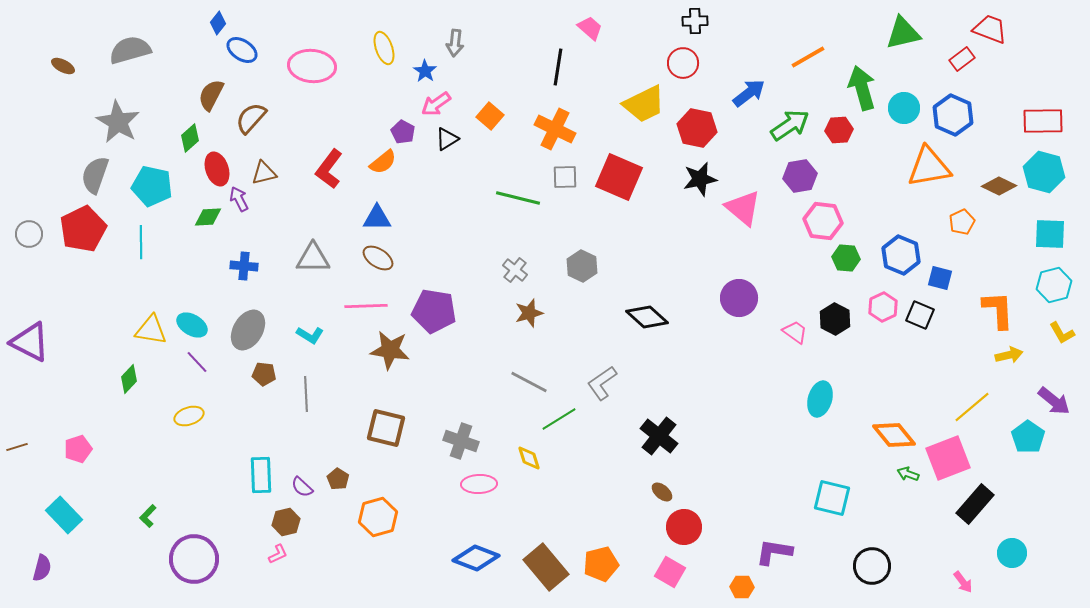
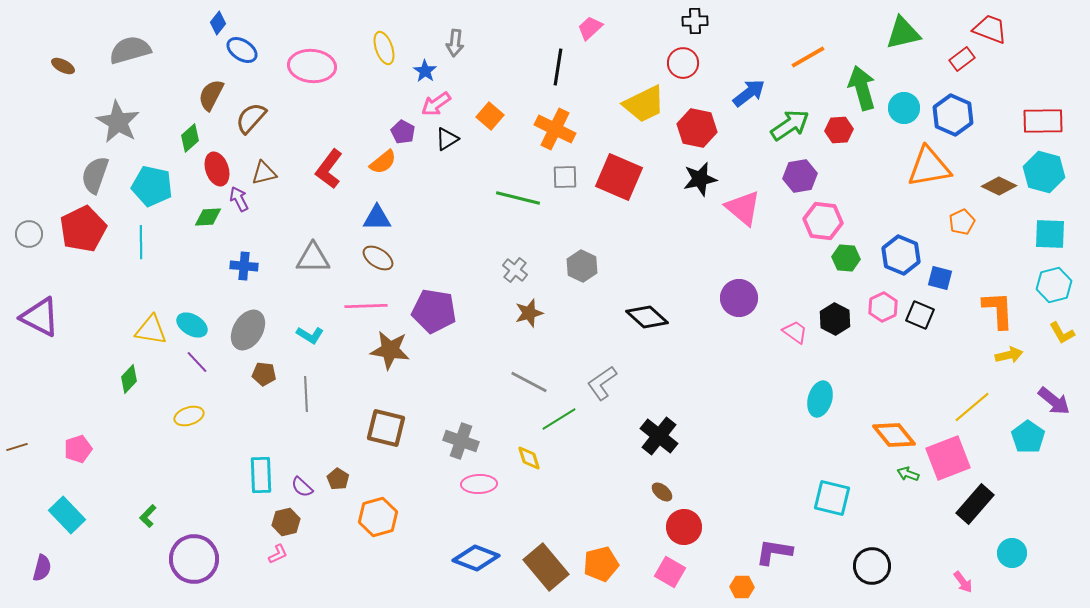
pink trapezoid at (590, 28): rotated 84 degrees counterclockwise
purple triangle at (30, 342): moved 10 px right, 25 px up
cyan rectangle at (64, 515): moved 3 px right
